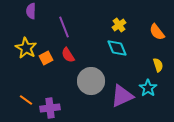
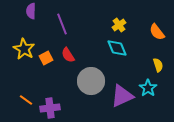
purple line: moved 2 px left, 3 px up
yellow star: moved 2 px left, 1 px down
